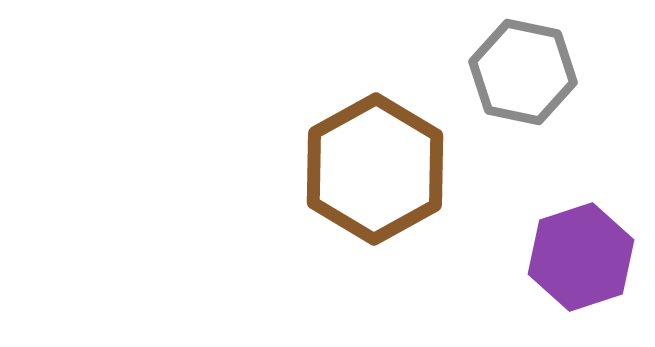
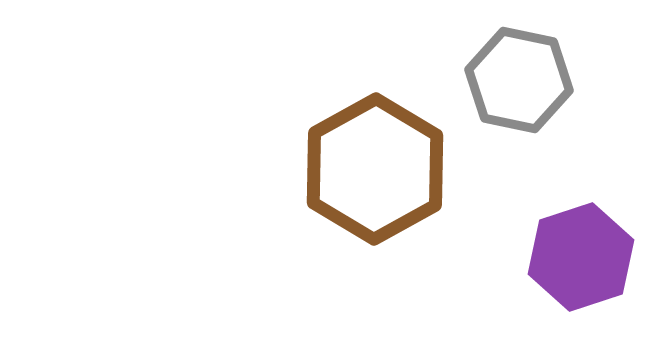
gray hexagon: moved 4 px left, 8 px down
